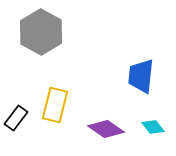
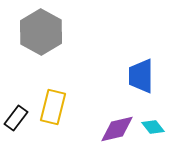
blue trapezoid: rotated 6 degrees counterclockwise
yellow rectangle: moved 2 px left, 2 px down
purple diamond: moved 11 px right; rotated 48 degrees counterclockwise
